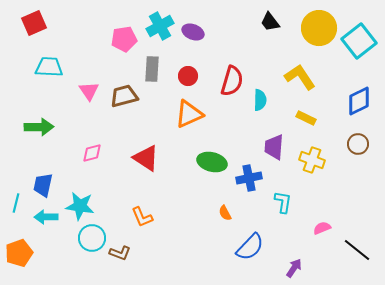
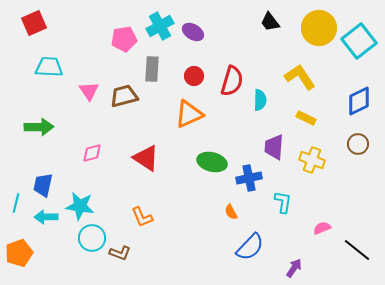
purple ellipse: rotated 10 degrees clockwise
red circle: moved 6 px right
orange semicircle: moved 6 px right, 1 px up
